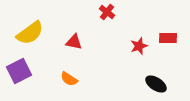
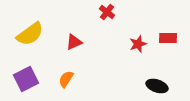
yellow semicircle: moved 1 px down
red triangle: rotated 36 degrees counterclockwise
red star: moved 1 px left, 2 px up
purple square: moved 7 px right, 8 px down
orange semicircle: moved 3 px left; rotated 90 degrees clockwise
black ellipse: moved 1 px right, 2 px down; rotated 15 degrees counterclockwise
